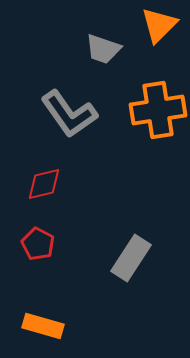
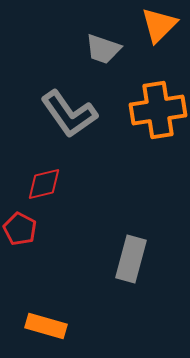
red pentagon: moved 18 px left, 15 px up
gray rectangle: moved 1 px down; rotated 18 degrees counterclockwise
orange rectangle: moved 3 px right
